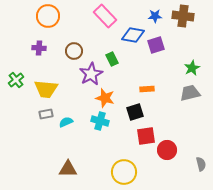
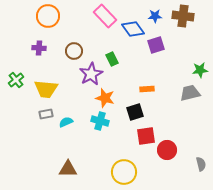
blue diamond: moved 6 px up; rotated 45 degrees clockwise
green star: moved 8 px right, 2 px down; rotated 21 degrees clockwise
